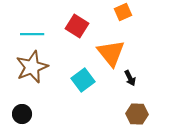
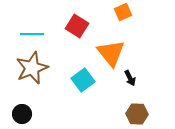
brown star: moved 1 px down
